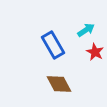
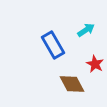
red star: moved 12 px down
brown diamond: moved 13 px right
